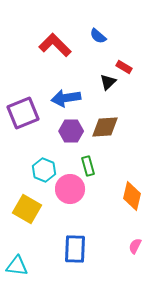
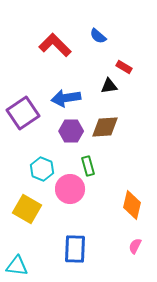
black triangle: moved 1 px right, 4 px down; rotated 36 degrees clockwise
purple square: rotated 12 degrees counterclockwise
cyan hexagon: moved 2 px left, 1 px up
orange diamond: moved 9 px down
